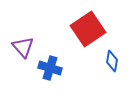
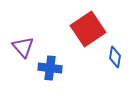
blue diamond: moved 3 px right, 4 px up
blue cross: rotated 10 degrees counterclockwise
